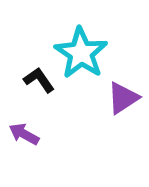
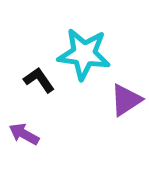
cyan star: moved 3 px right, 1 px down; rotated 26 degrees counterclockwise
purple triangle: moved 3 px right, 2 px down
